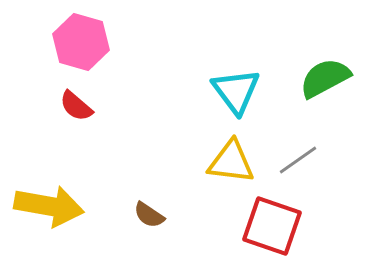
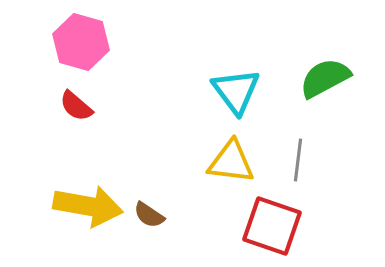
gray line: rotated 48 degrees counterclockwise
yellow arrow: moved 39 px right
